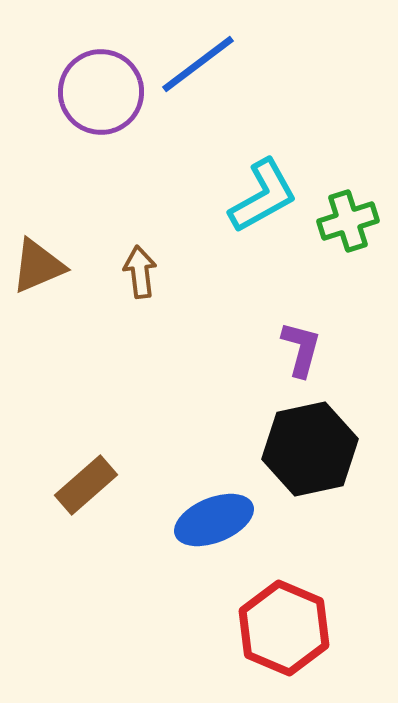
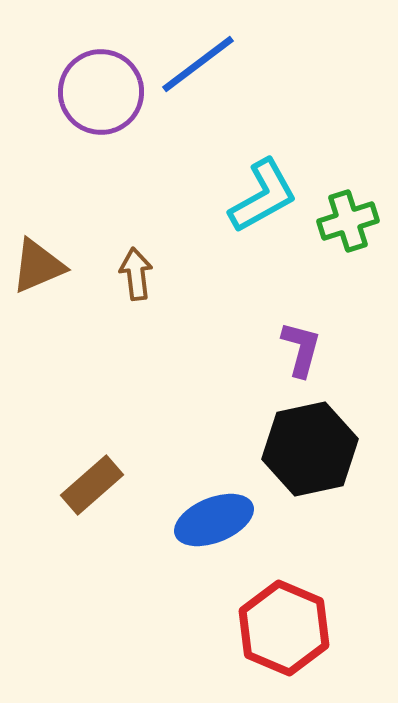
brown arrow: moved 4 px left, 2 px down
brown rectangle: moved 6 px right
